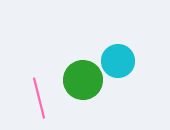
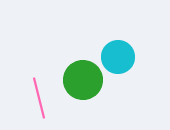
cyan circle: moved 4 px up
